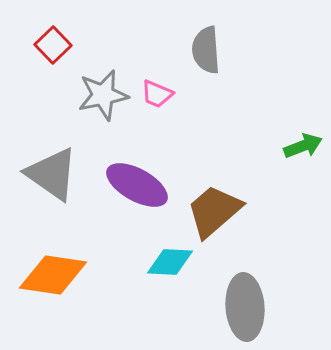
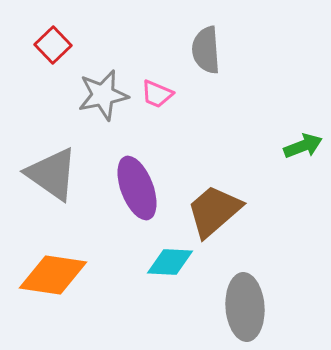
purple ellipse: moved 3 px down; rotated 40 degrees clockwise
